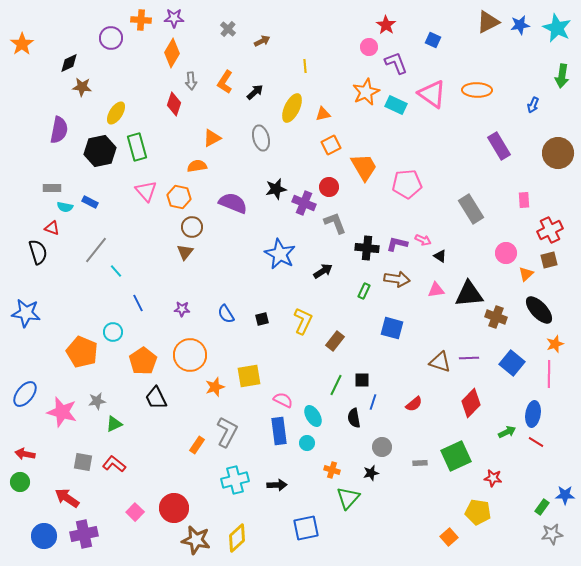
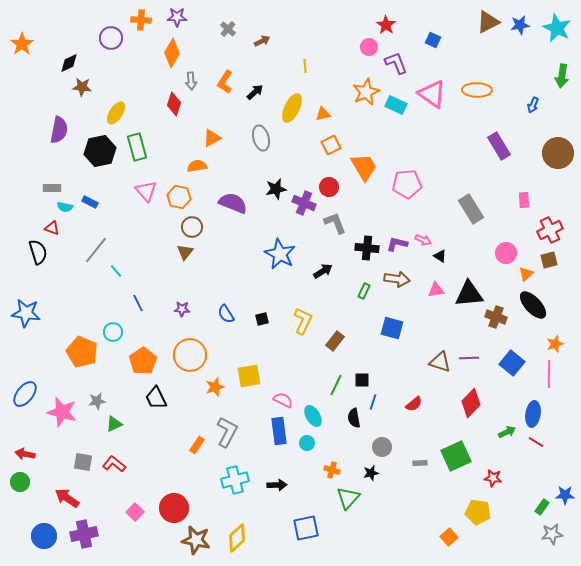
purple star at (174, 18): moved 3 px right, 1 px up
black ellipse at (539, 310): moved 6 px left, 5 px up
